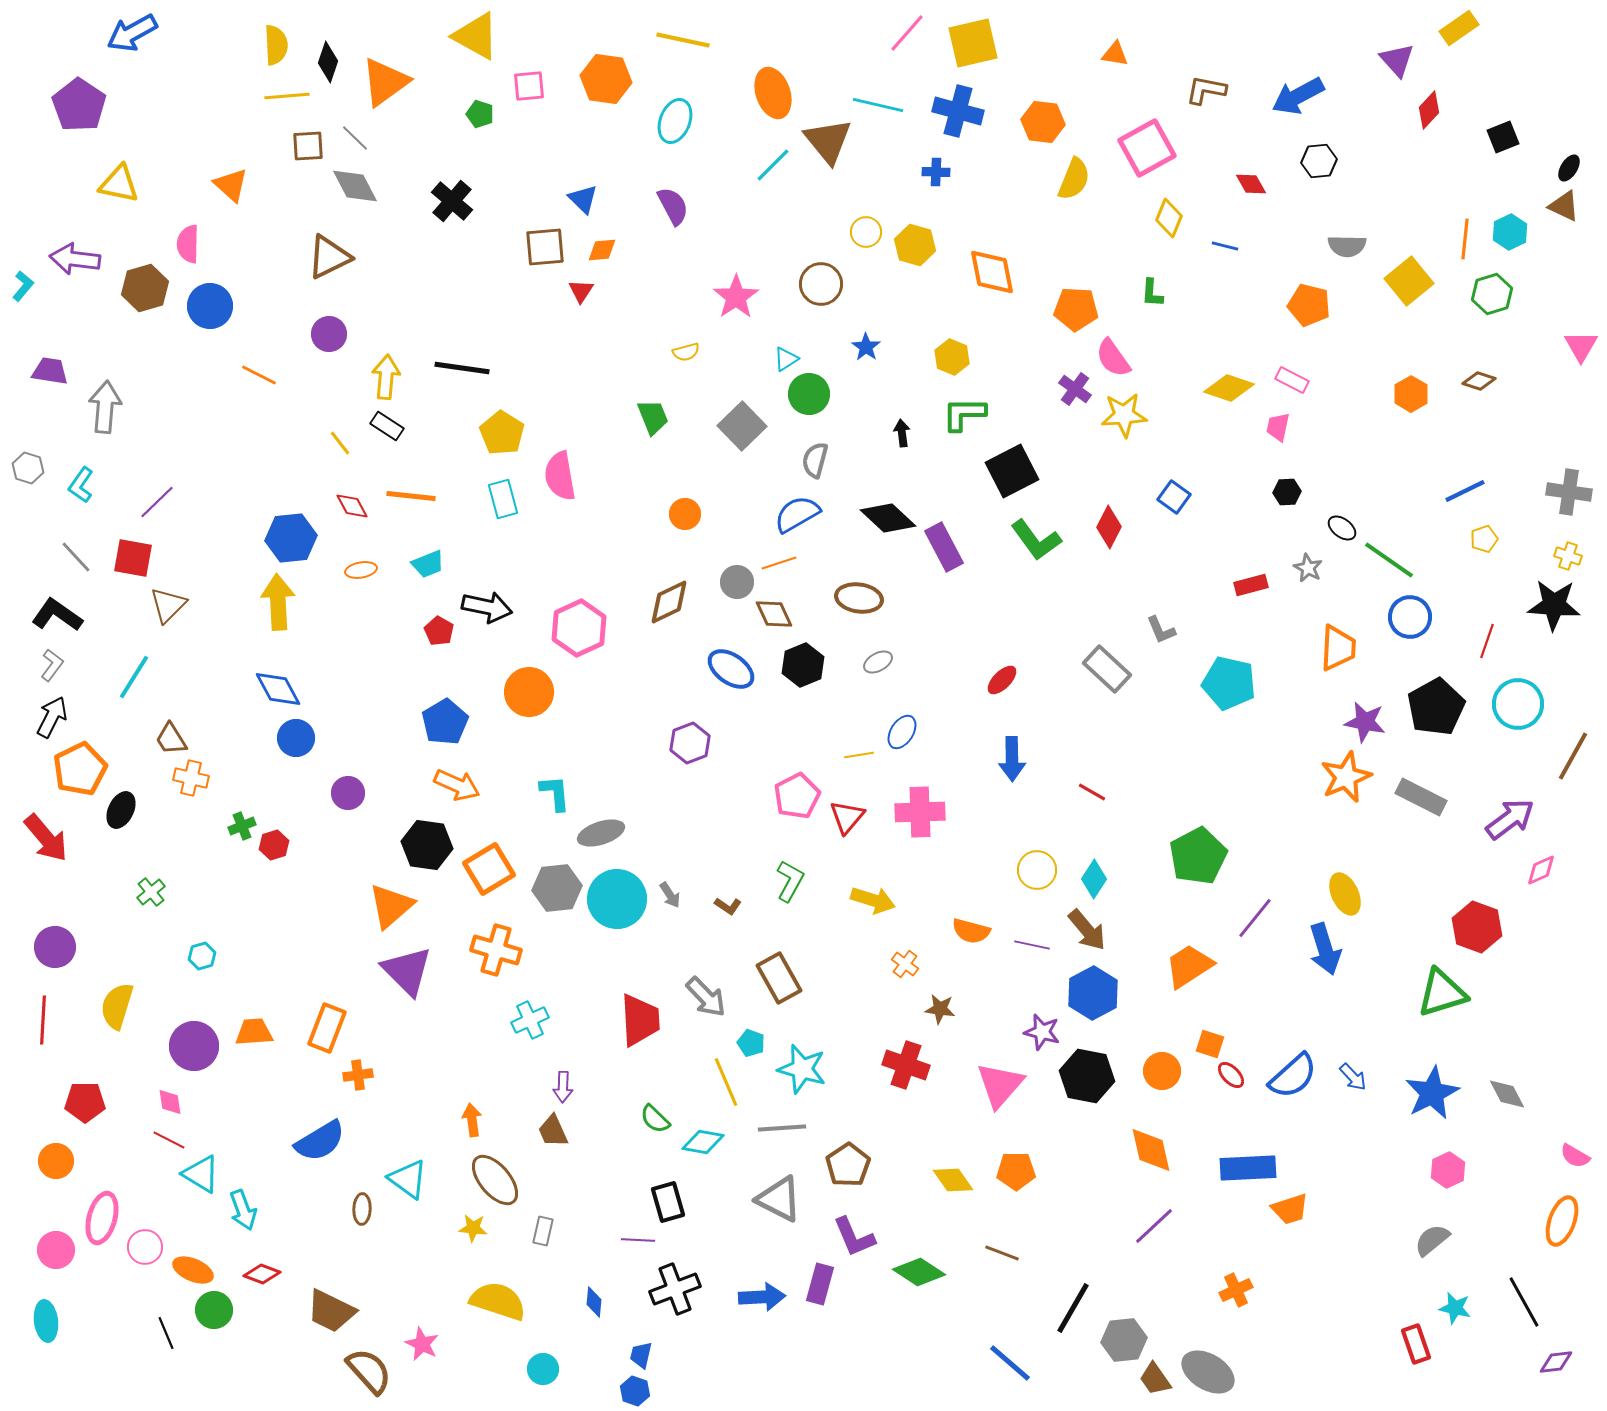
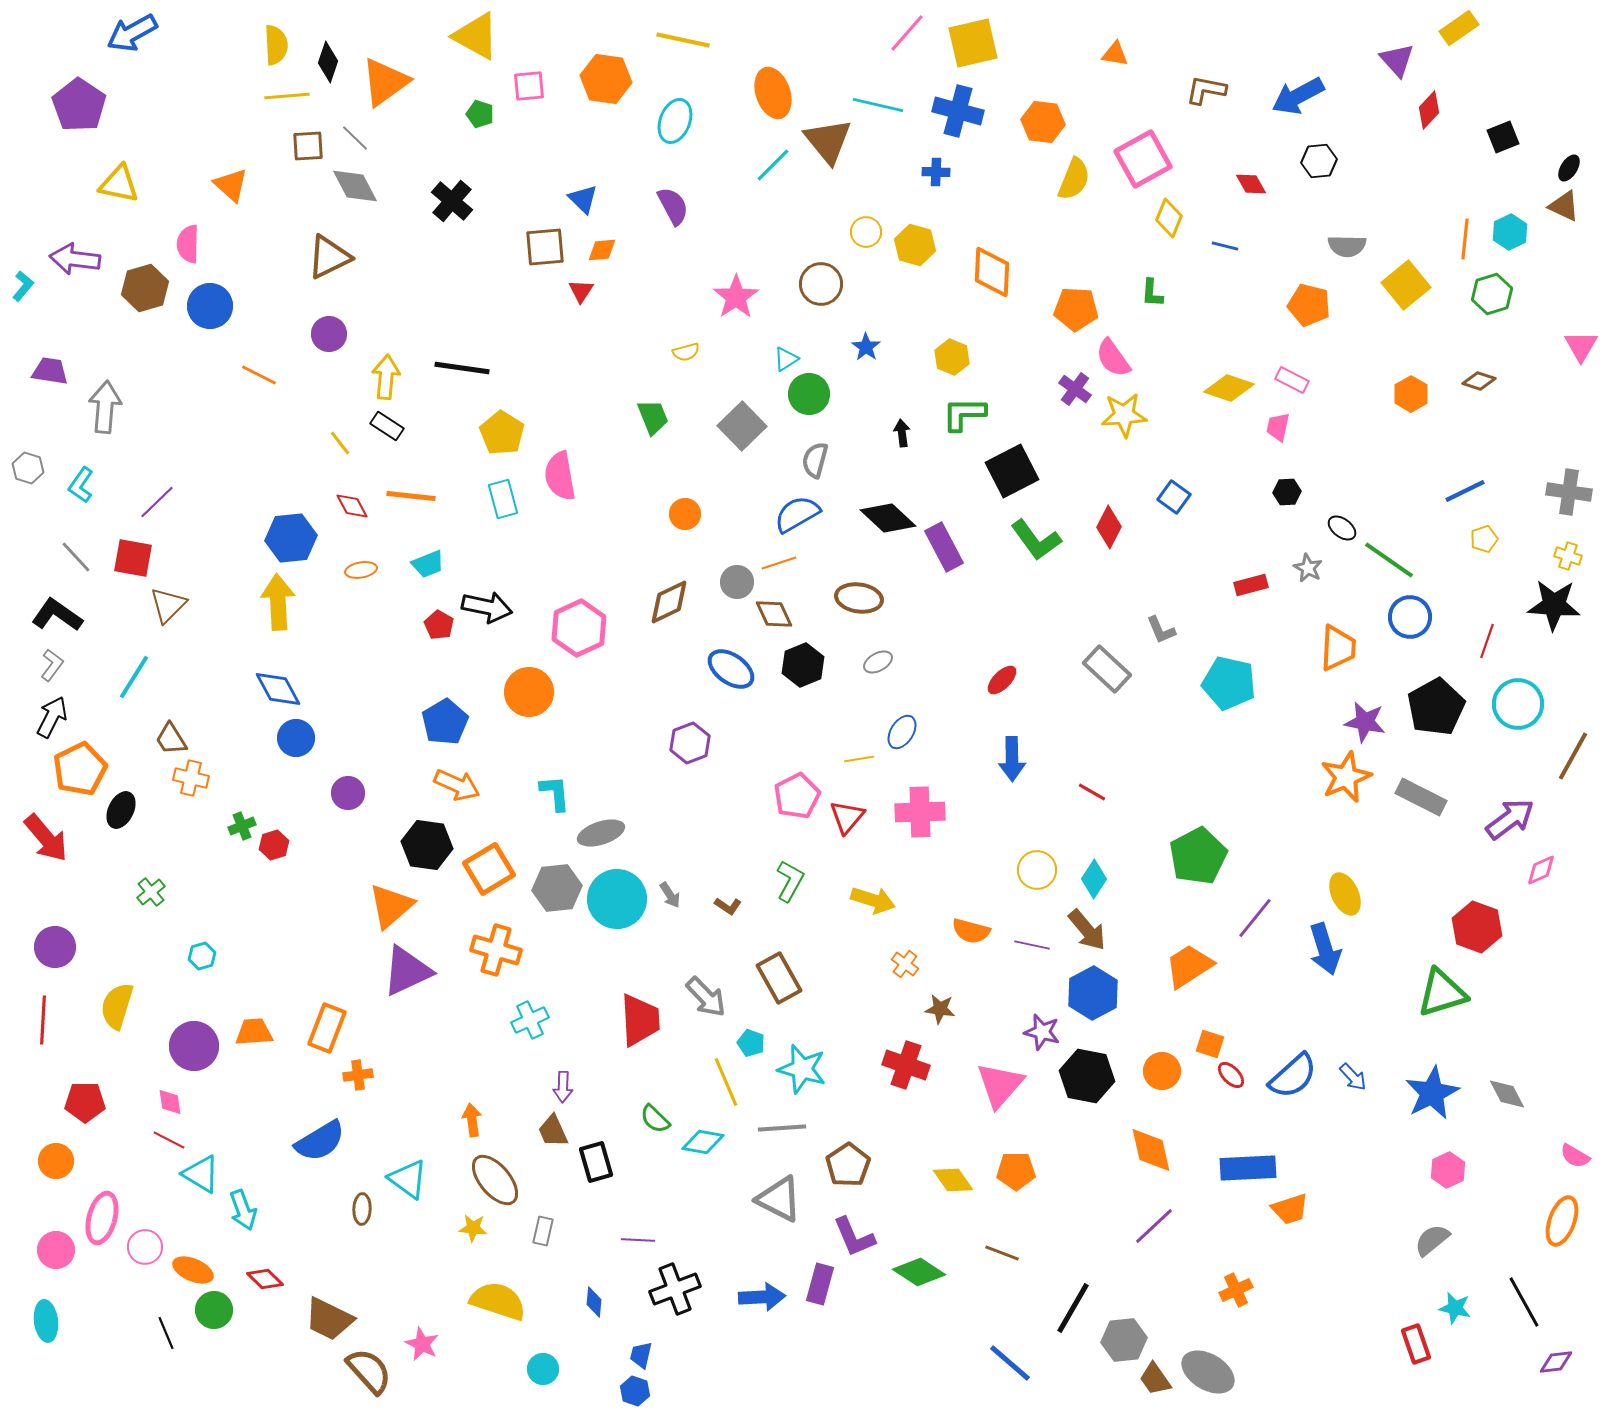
pink square at (1147, 148): moved 4 px left, 11 px down
orange diamond at (992, 272): rotated 14 degrees clockwise
yellow square at (1409, 281): moved 3 px left, 4 px down
red pentagon at (439, 631): moved 6 px up
yellow line at (859, 755): moved 4 px down
purple triangle at (407, 971): rotated 50 degrees clockwise
black rectangle at (668, 1202): moved 72 px left, 40 px up
red diamond at (262, 1274): moved 3 px right, 5 px down; rotated 24 degrees clockwise
brown trapezoid at (331, 1311): moved 2 px left, 8 px down
